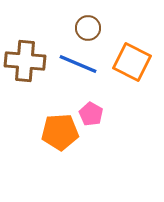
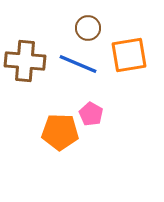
orange square: moved 3 px left, 7 px up; rotated 36 degrees counterclockwise
orange pentagon: rotated 6 degrees clockwise
